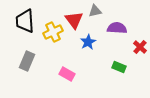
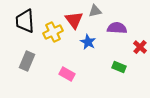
blue star: rotated 14 degrees counterclockwise
